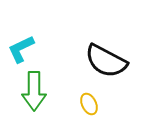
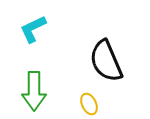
cyan L-shape: moved 12 px right, 20 px up
black semicircle: rotated 39 degrees clockwise
